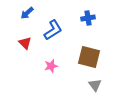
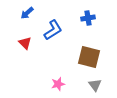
pink star: moved 7 px right, 18 px down
